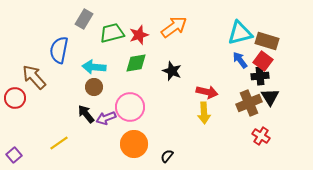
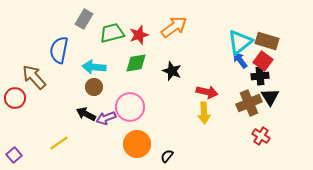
cyan triangle: moved 9 px down; rotated 24 degrees counterclockwise
black arrow: rotated 24 degrees counterclockwise
orange circle: moved 3 px right
